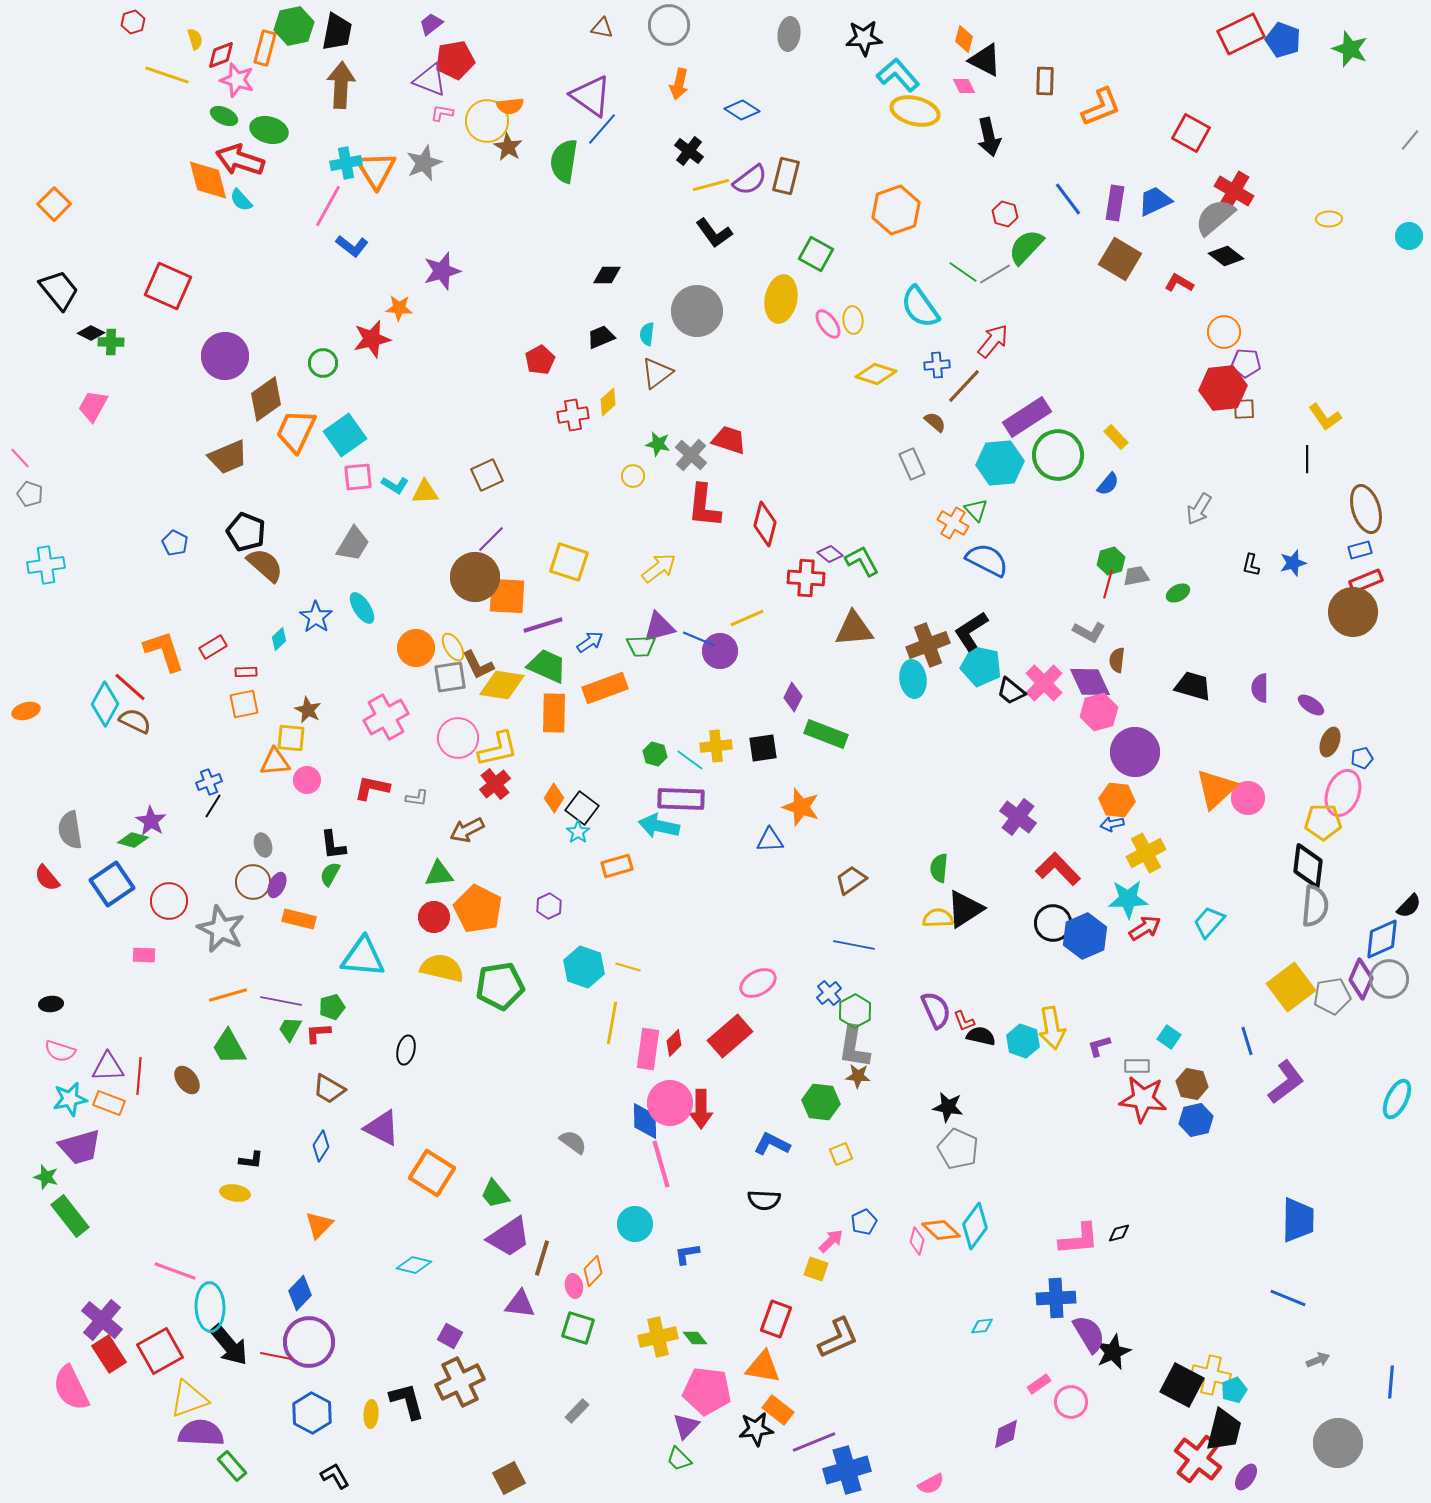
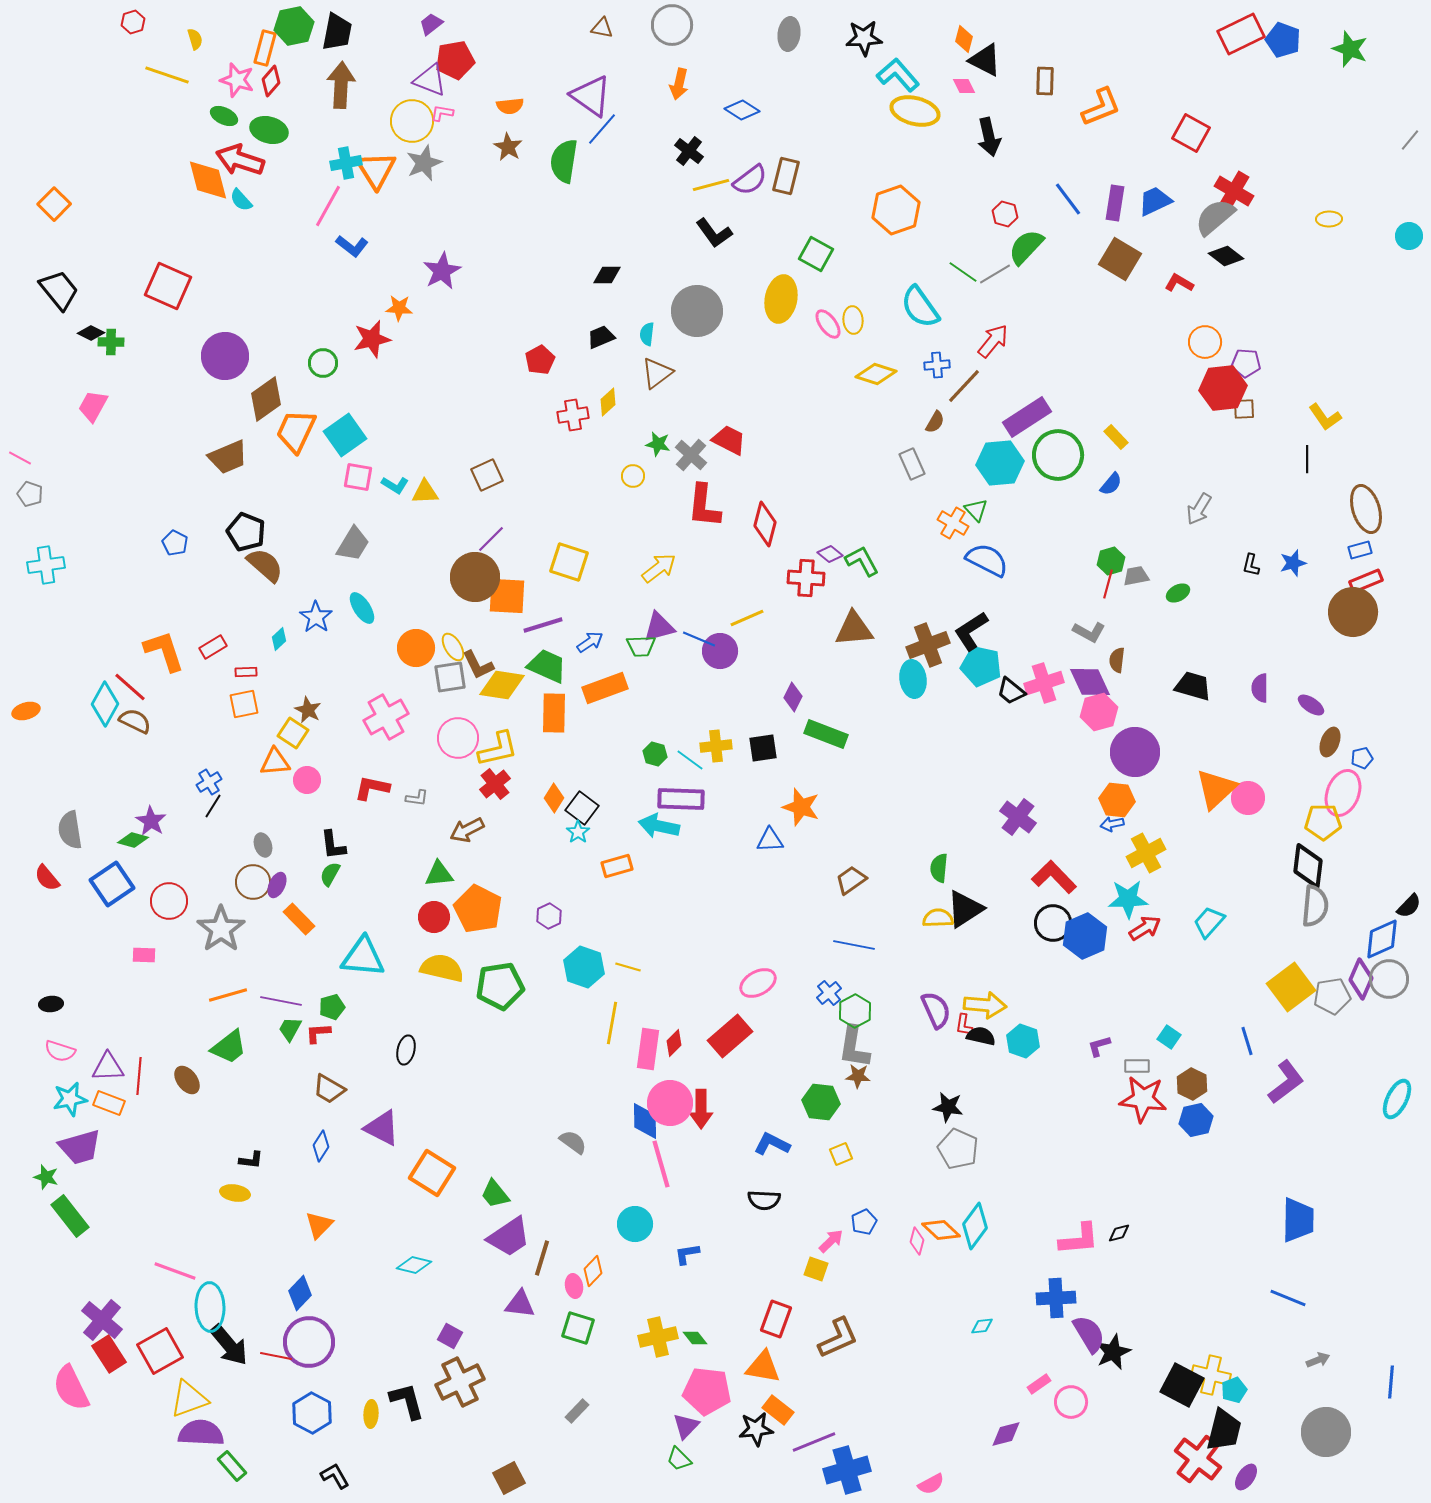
gray circle at (669, 25): moved 3 px right
red diamond at (221, 55): moved 50 px right, 26 px down; rotated 28 degrees counterclockwise
yellow circle at (487, 121): moved 75 px left
purple star at (442, 271): rotated 12 degrees counterclockwise
orange circle at (1224, 332): moved 19 px left, 10 px down
brown semicircle at (935, 422): rotated 80 degrees clockwise
red trapezoid at (729, 440): rotated 9 degrees clockwise
pink line at (20, 458): rotated 20 degrees counterclockwise
pink square at (358, 477): rotated 16 degrees clockwise
blue semicircle at (1108, 484): moved 3 px right
pink cross at (1044, 683): rotated 27 degrees clockwise
yellow square at (291, 738): moved 2 px right, 5 px up; rotated 28 degrees clockwise
blue cross at (209, 782): rotated 10 degrees counterclockwise
red L-shape at (1058, 869): moved 4 px left, 8 px down
purple hexagon at (549, 906): moved 10 px down
orange rectangle at (299, 919): rotated 32 degrees clockwise
gray star at (221, 929): rotated 12 degrees clockwise
red L-shape at (964, 1021): moved 4 px down; rotated 30 degrees clockwise
yellow arrow at (1052, 1028): moved 67 px left, 23 px up; rotated 75 degrees counterclockwise
green trapezoid at (229, 1047): rotated 99 degrees counterclockwise
brown hexagon at (1192, 1084): rotated 16 degrees clockwise
purple diamond at (1006, 1434): rotated 12 degrees clockwise
gray circle at (1338, 1443): moved 12 px left, 11 px up
